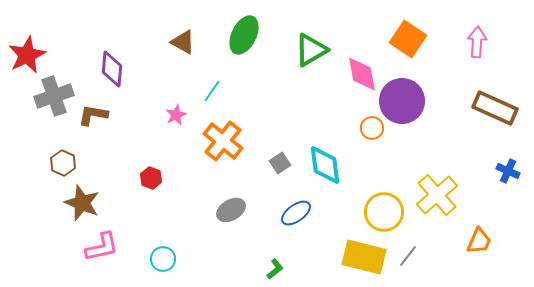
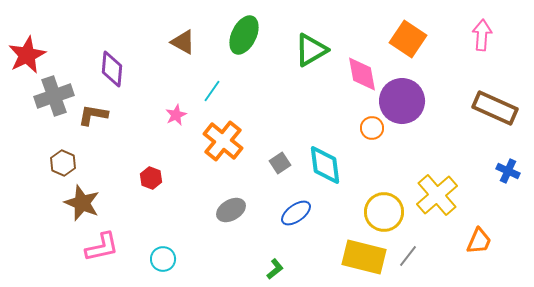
pink arrow: moved 5 px right, 7 px up
